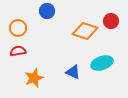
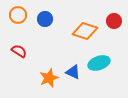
blue circle: moved 2 px left, 8 px down
red circle: moved 3 px right
orange circle: moved 13 px up
red semicircle: moved 1 px right; rotated 42 degrees clockwise
cyan ellipse: moved 3 px left
orange star: moved 15 px right
